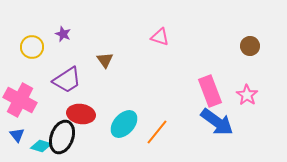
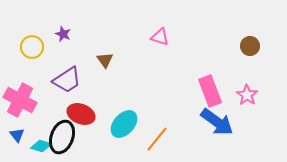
red ellipse: rotated 12 degrees clockwise
orange line: moved 7 px down
